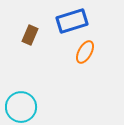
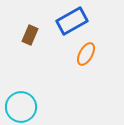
blue rectangle: rotated 12 degrees counterclockwise
orange ellipse: moved 1 px right, 2 px down
